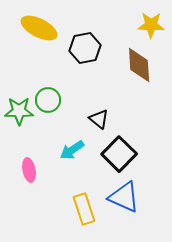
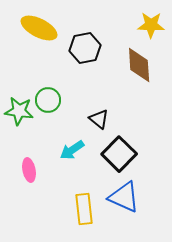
green star: rotated 8 degrees clockwise
yellow rectangle: rotated 12 degrees clockwise
